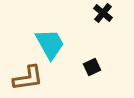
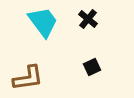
black cross: moved 15 px left, 6 px down
cyan trapezoid: moved 7 px left, 22 px up; rotated 8 degrees counterclockwise
